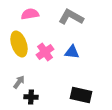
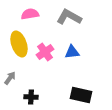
gray L-shape: moved 2 px left
blue triangle: rotated 14 degrees counterclockwise
gray arrow: moved 9 px left, 4 px up
